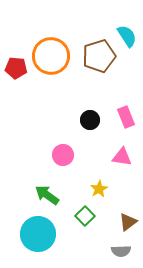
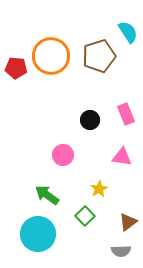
cyan semicircle: moved 1 px right, 4 px up
pink rectangle: moved 3 px up
